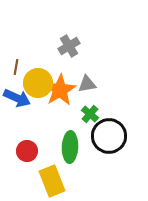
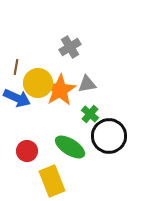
gray cross: moved 1 px right, 1 px down
green ellipse: rotated 60 degrees counterclockwise
